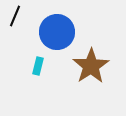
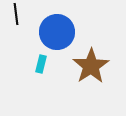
black line: moved 1 px right, 2 px up; rotated 30 degrees counterclockwise
cyan rectangle: moved 3 px right, 2 px up
